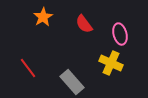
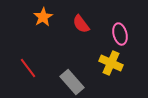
red semicircle: moved 3 px left
